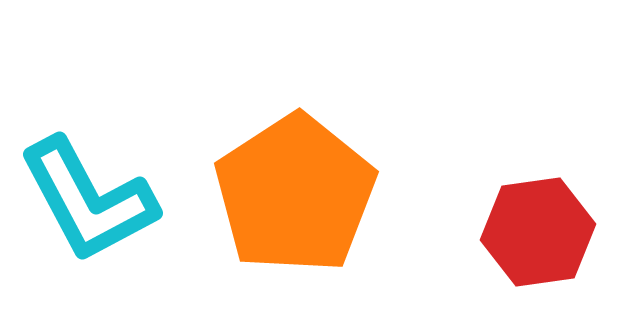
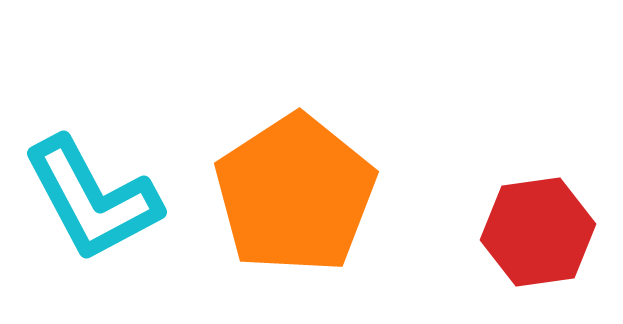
cyan L-shape: moved 4 px right, 1 px up
